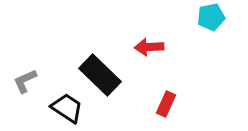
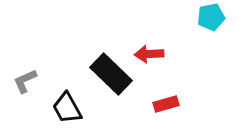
red arrow: moved 7 px down
black rectangle: moved 11 px right, 1 px up
red rectangle: rotated 50 degrees clockwise
black trapezoid: rotated 152 degrees counterclockwise
